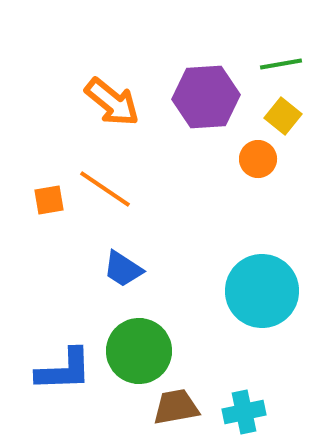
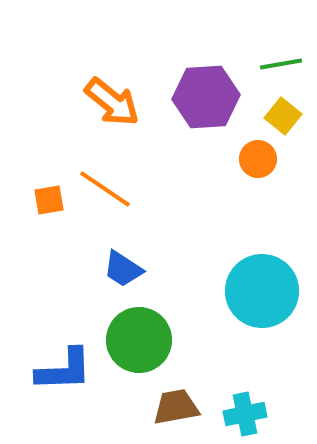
green circle: moved 11 px up
cyan cross: moved 1 px right, 2 px down
